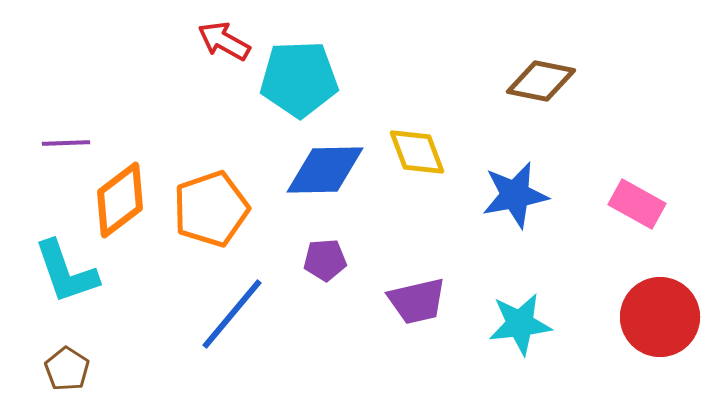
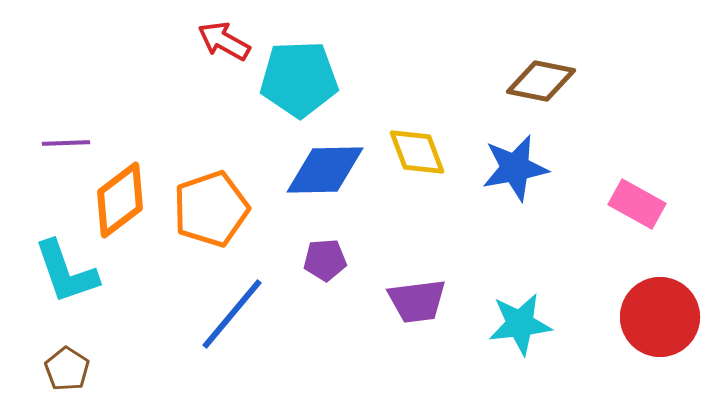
blue star: moved 27 px up
purple trapezoid: rotated 6 degrees clockwise
